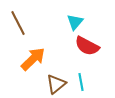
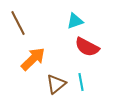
cyan triangle: moved 1 px up; rotated 30 degrees clockwise
red semicircle: moved 1 px down
